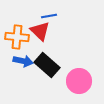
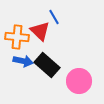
blue line: moved 5 px right, 1 px down; rotated 70 degrees clockwise
